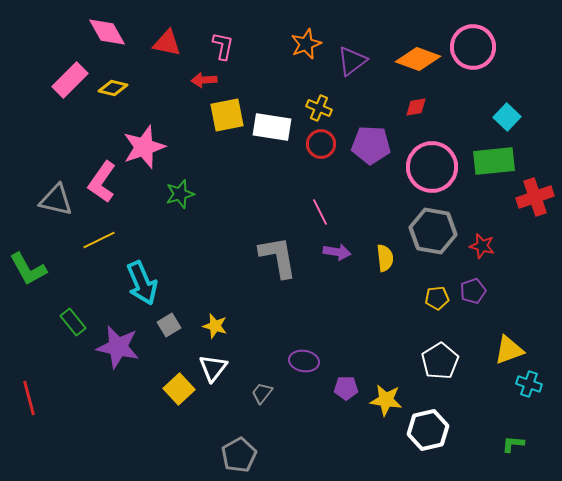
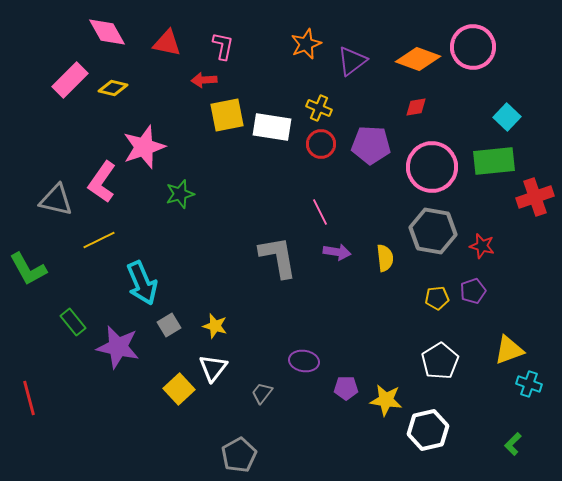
green L-shape at (513, 444): rotated 50 degrees counterclockwise
